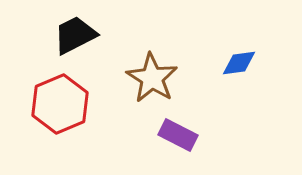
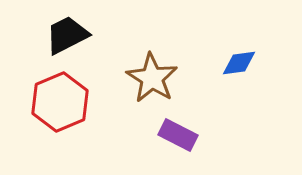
black trapezoid: moved 8 px left
red hexagon: moved 2 px up
